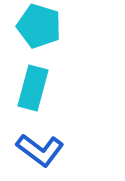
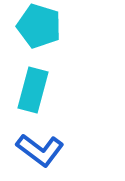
cyan rectangle: moved 2 px down
